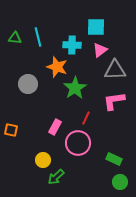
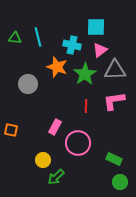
cyan cross: rotated 12 degrees clockwise
green star: moved 10 px right, 14 px up
red line: moved 12 px up; rotated 24 degrees counterclockwise
